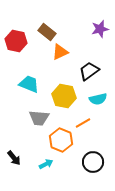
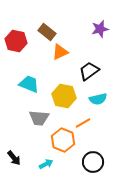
orange hexagon: moved 2 px right
